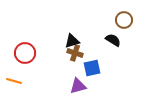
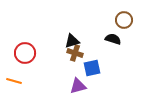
black semicircle: moved 1 px up; rotated 14 degrees counterclockwise
